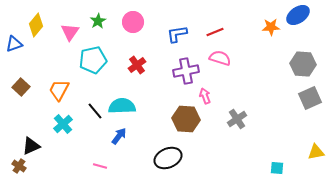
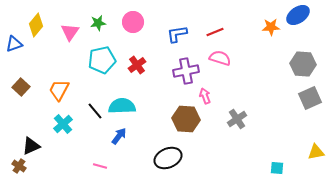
green star: moved 2 px down; rotated 21 degrees clockwise
cyan pentagon: moved 9 px right
